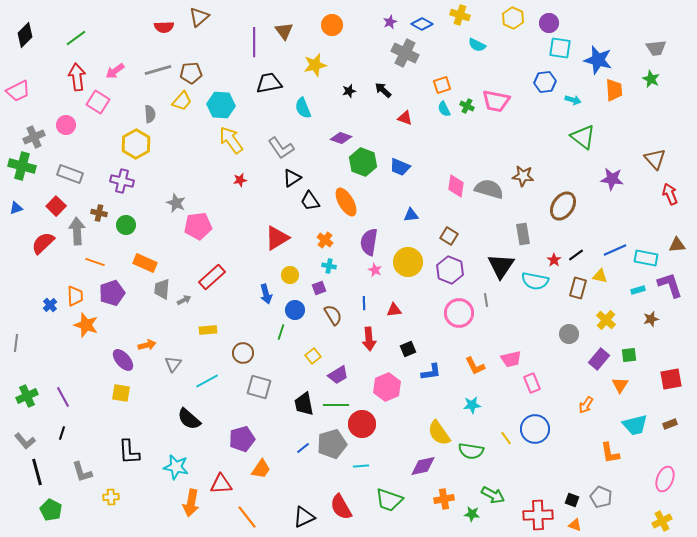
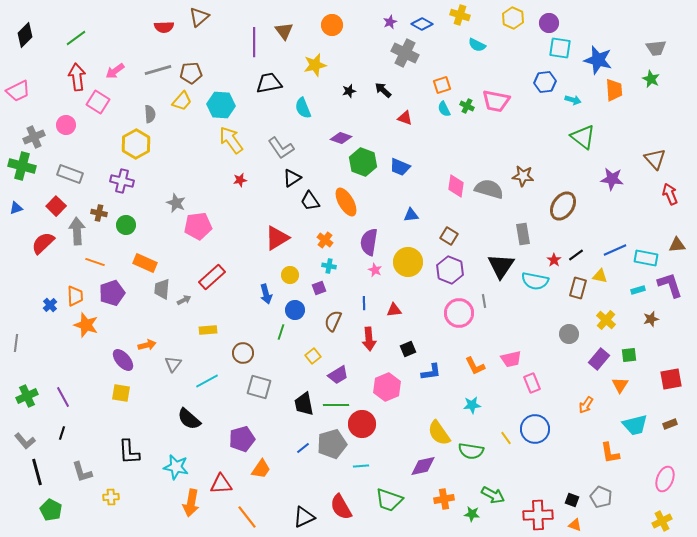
gray line at (486, 300): moved 2 px left, 1 px down
brown semicircle at (333, 315): moved 6 px down; rotated 125 degrees counterclockwise
